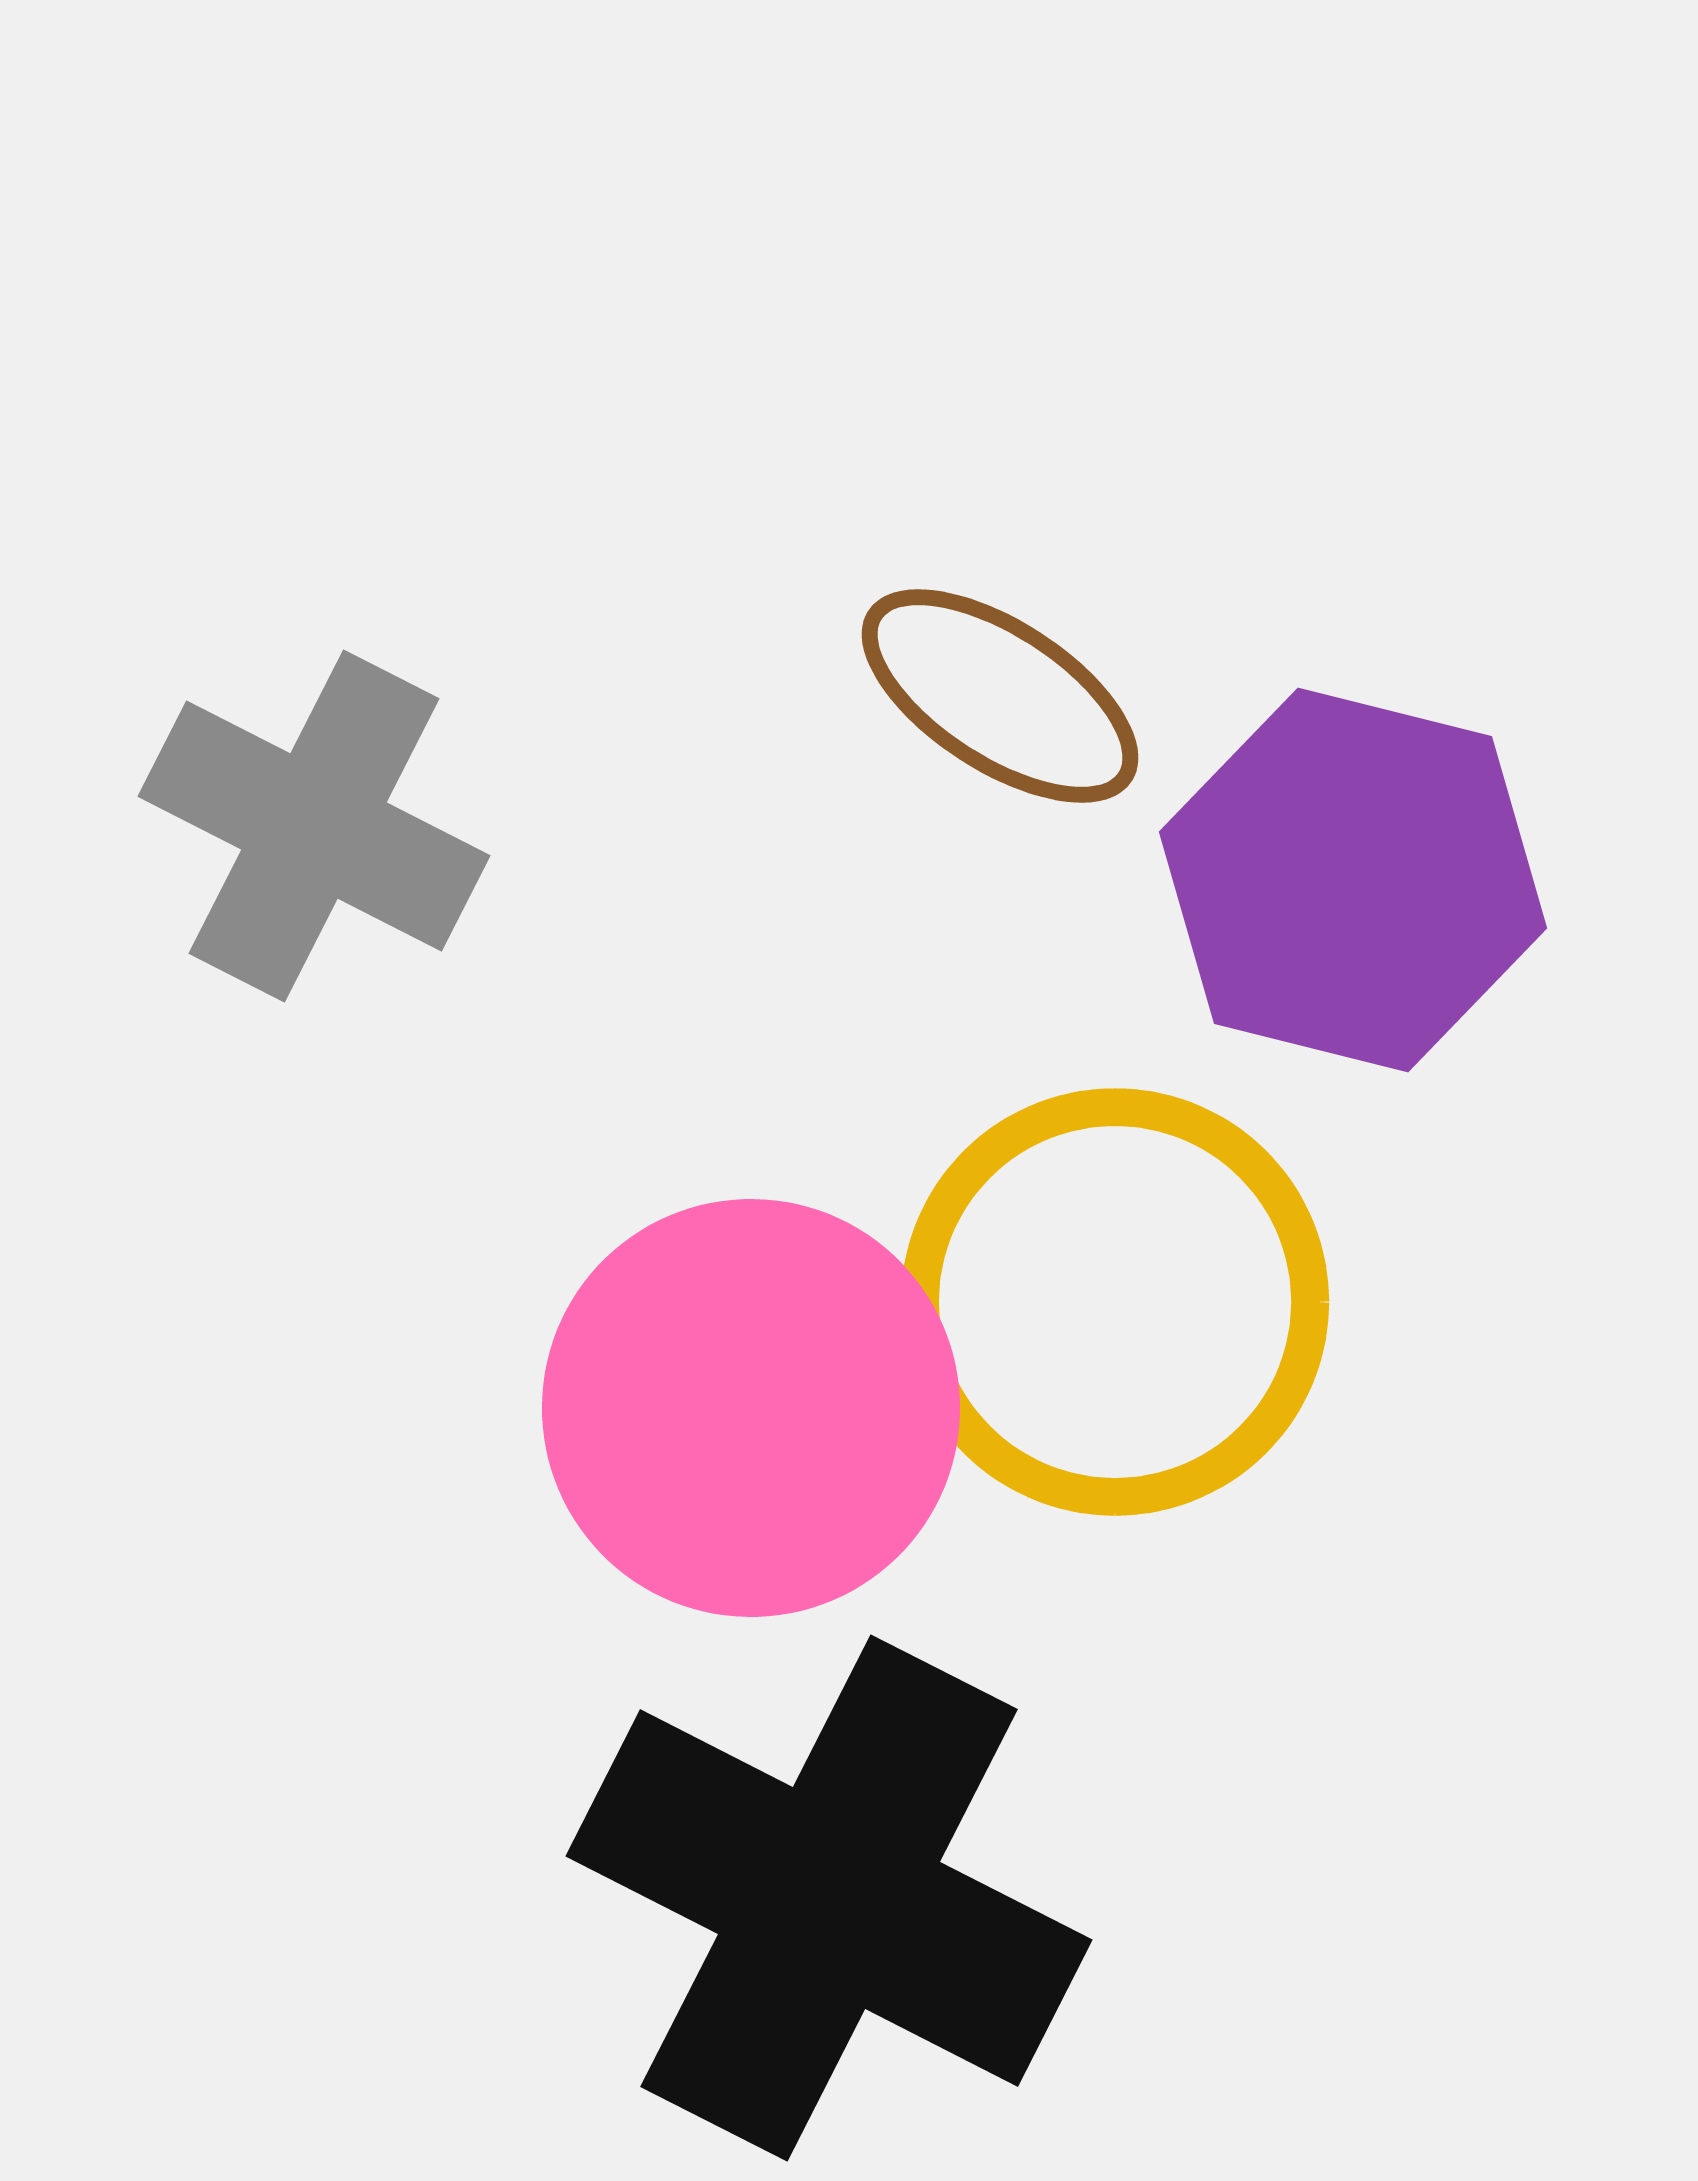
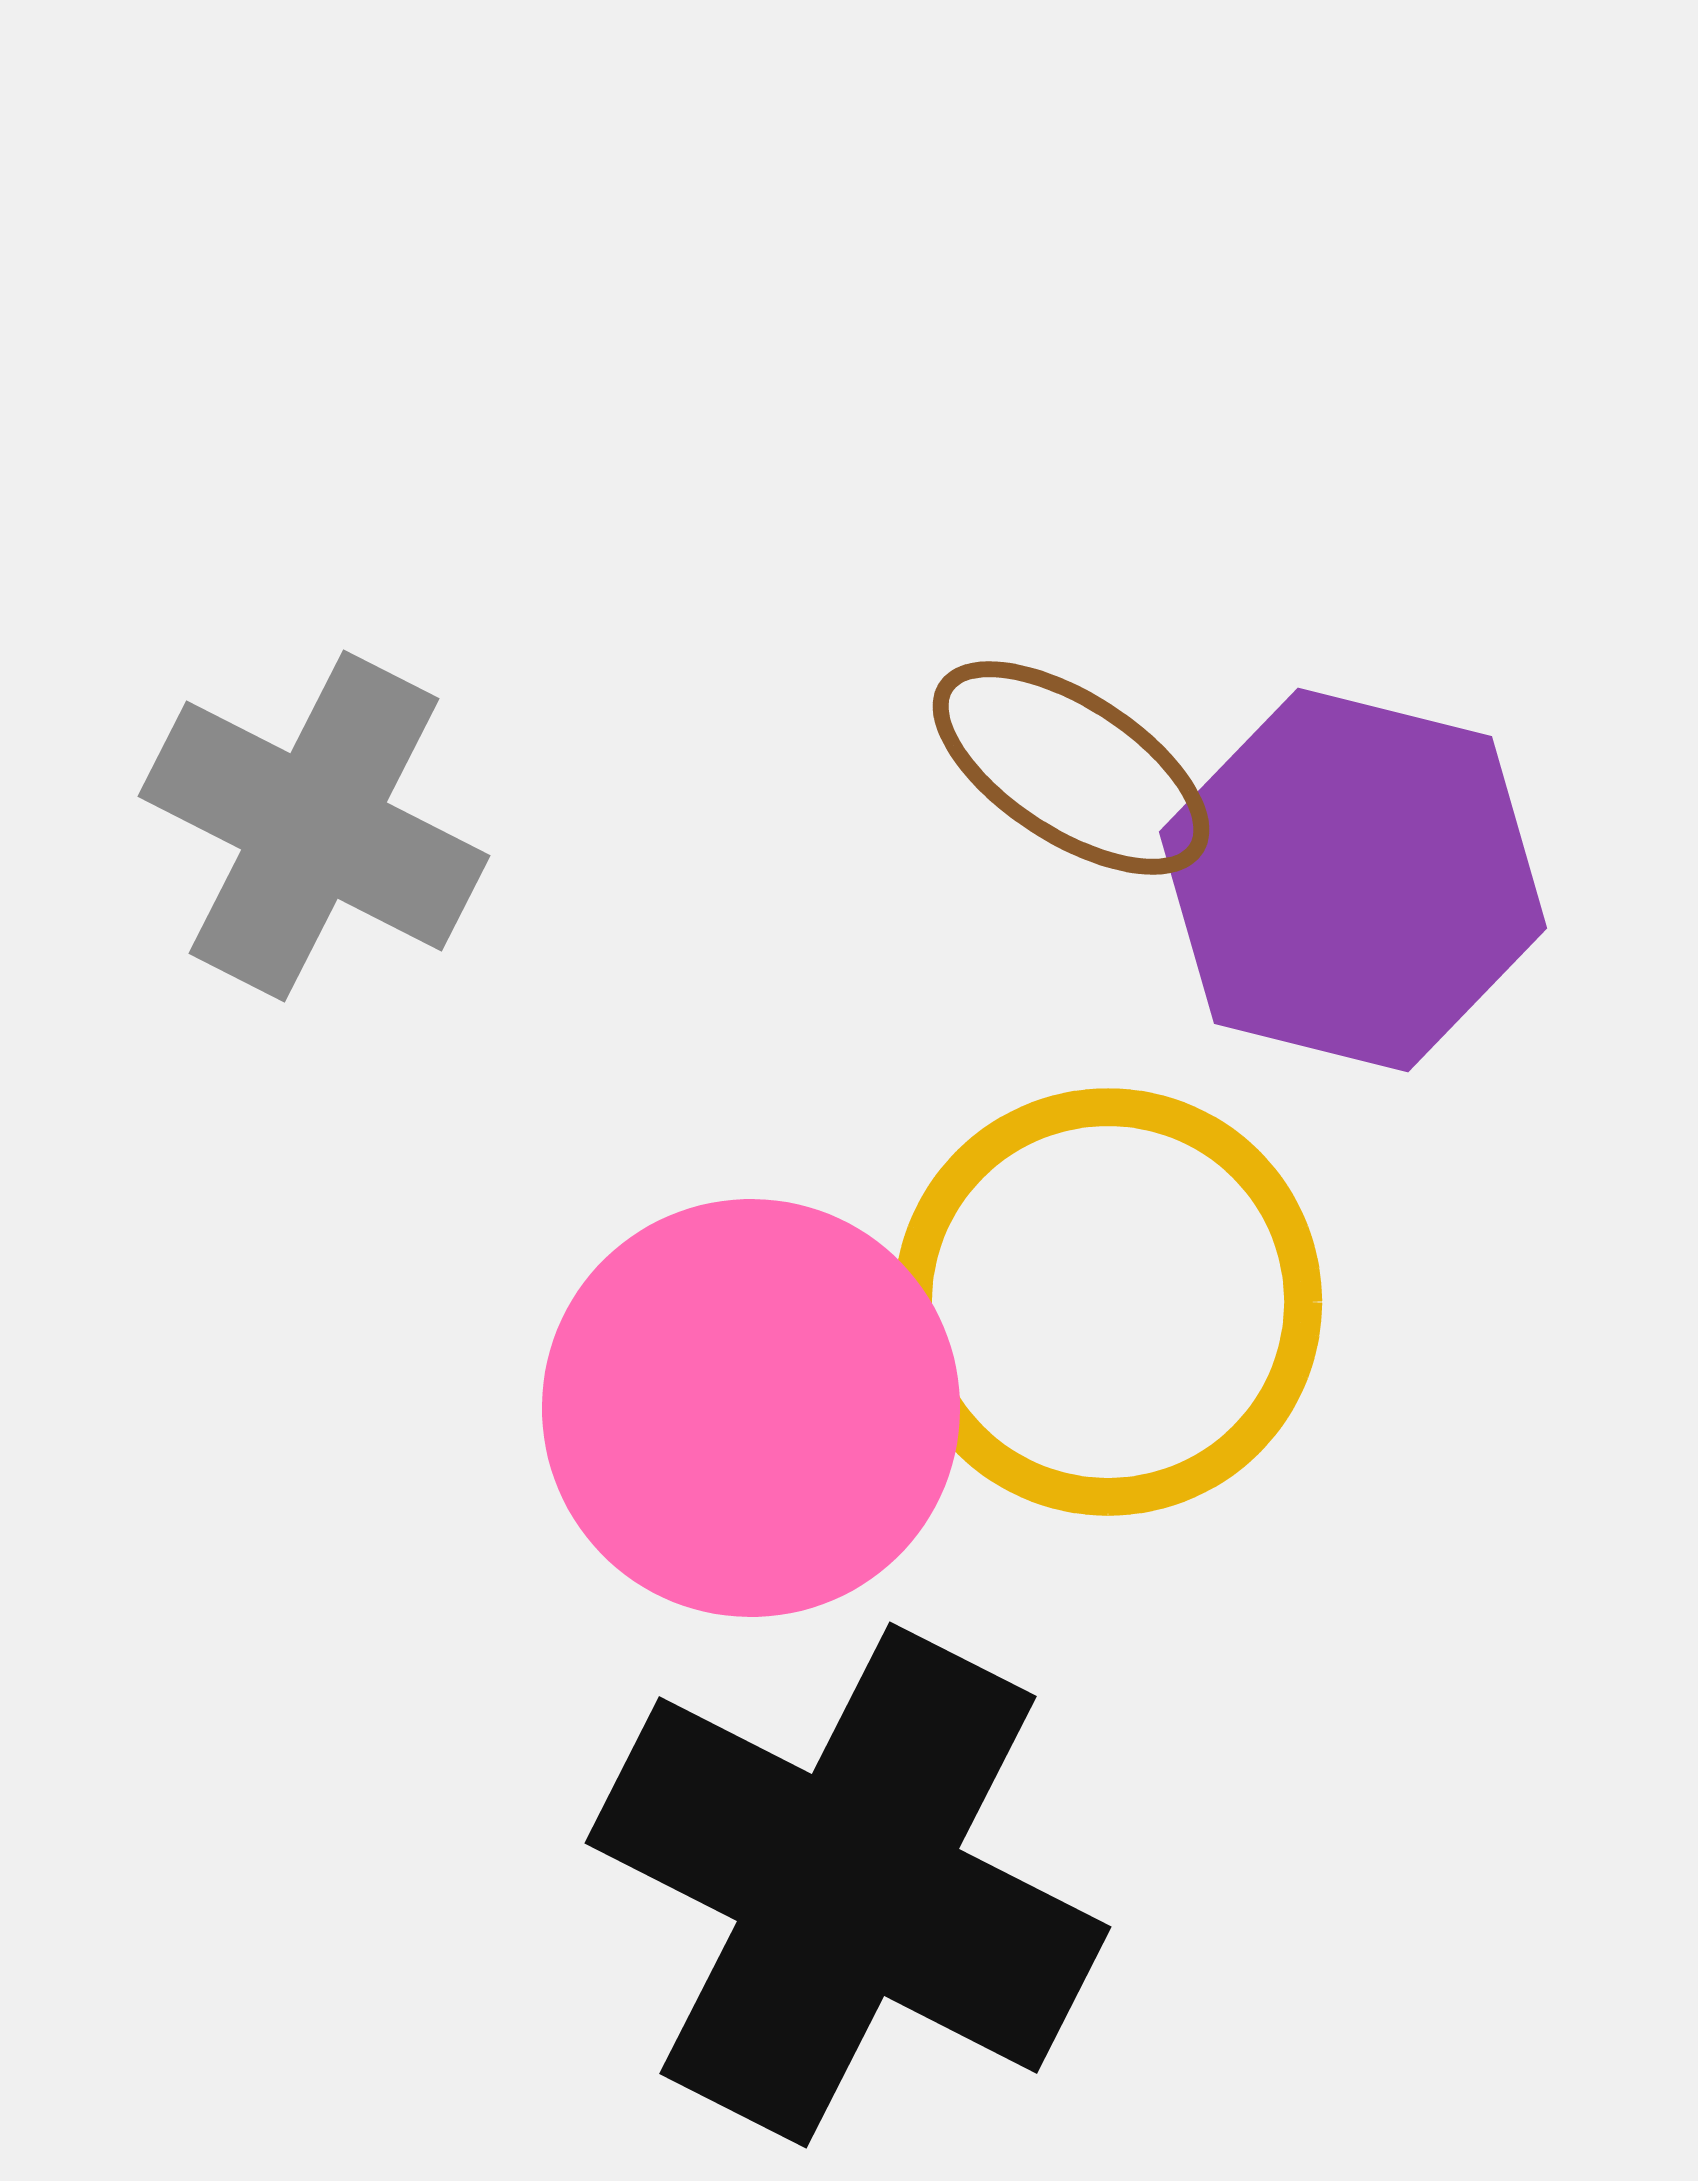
brown ellipse: moved 71 px right, 72 px down
yellow circle: moved 7 px left
black cross: moved 19 px right, 13 px up
